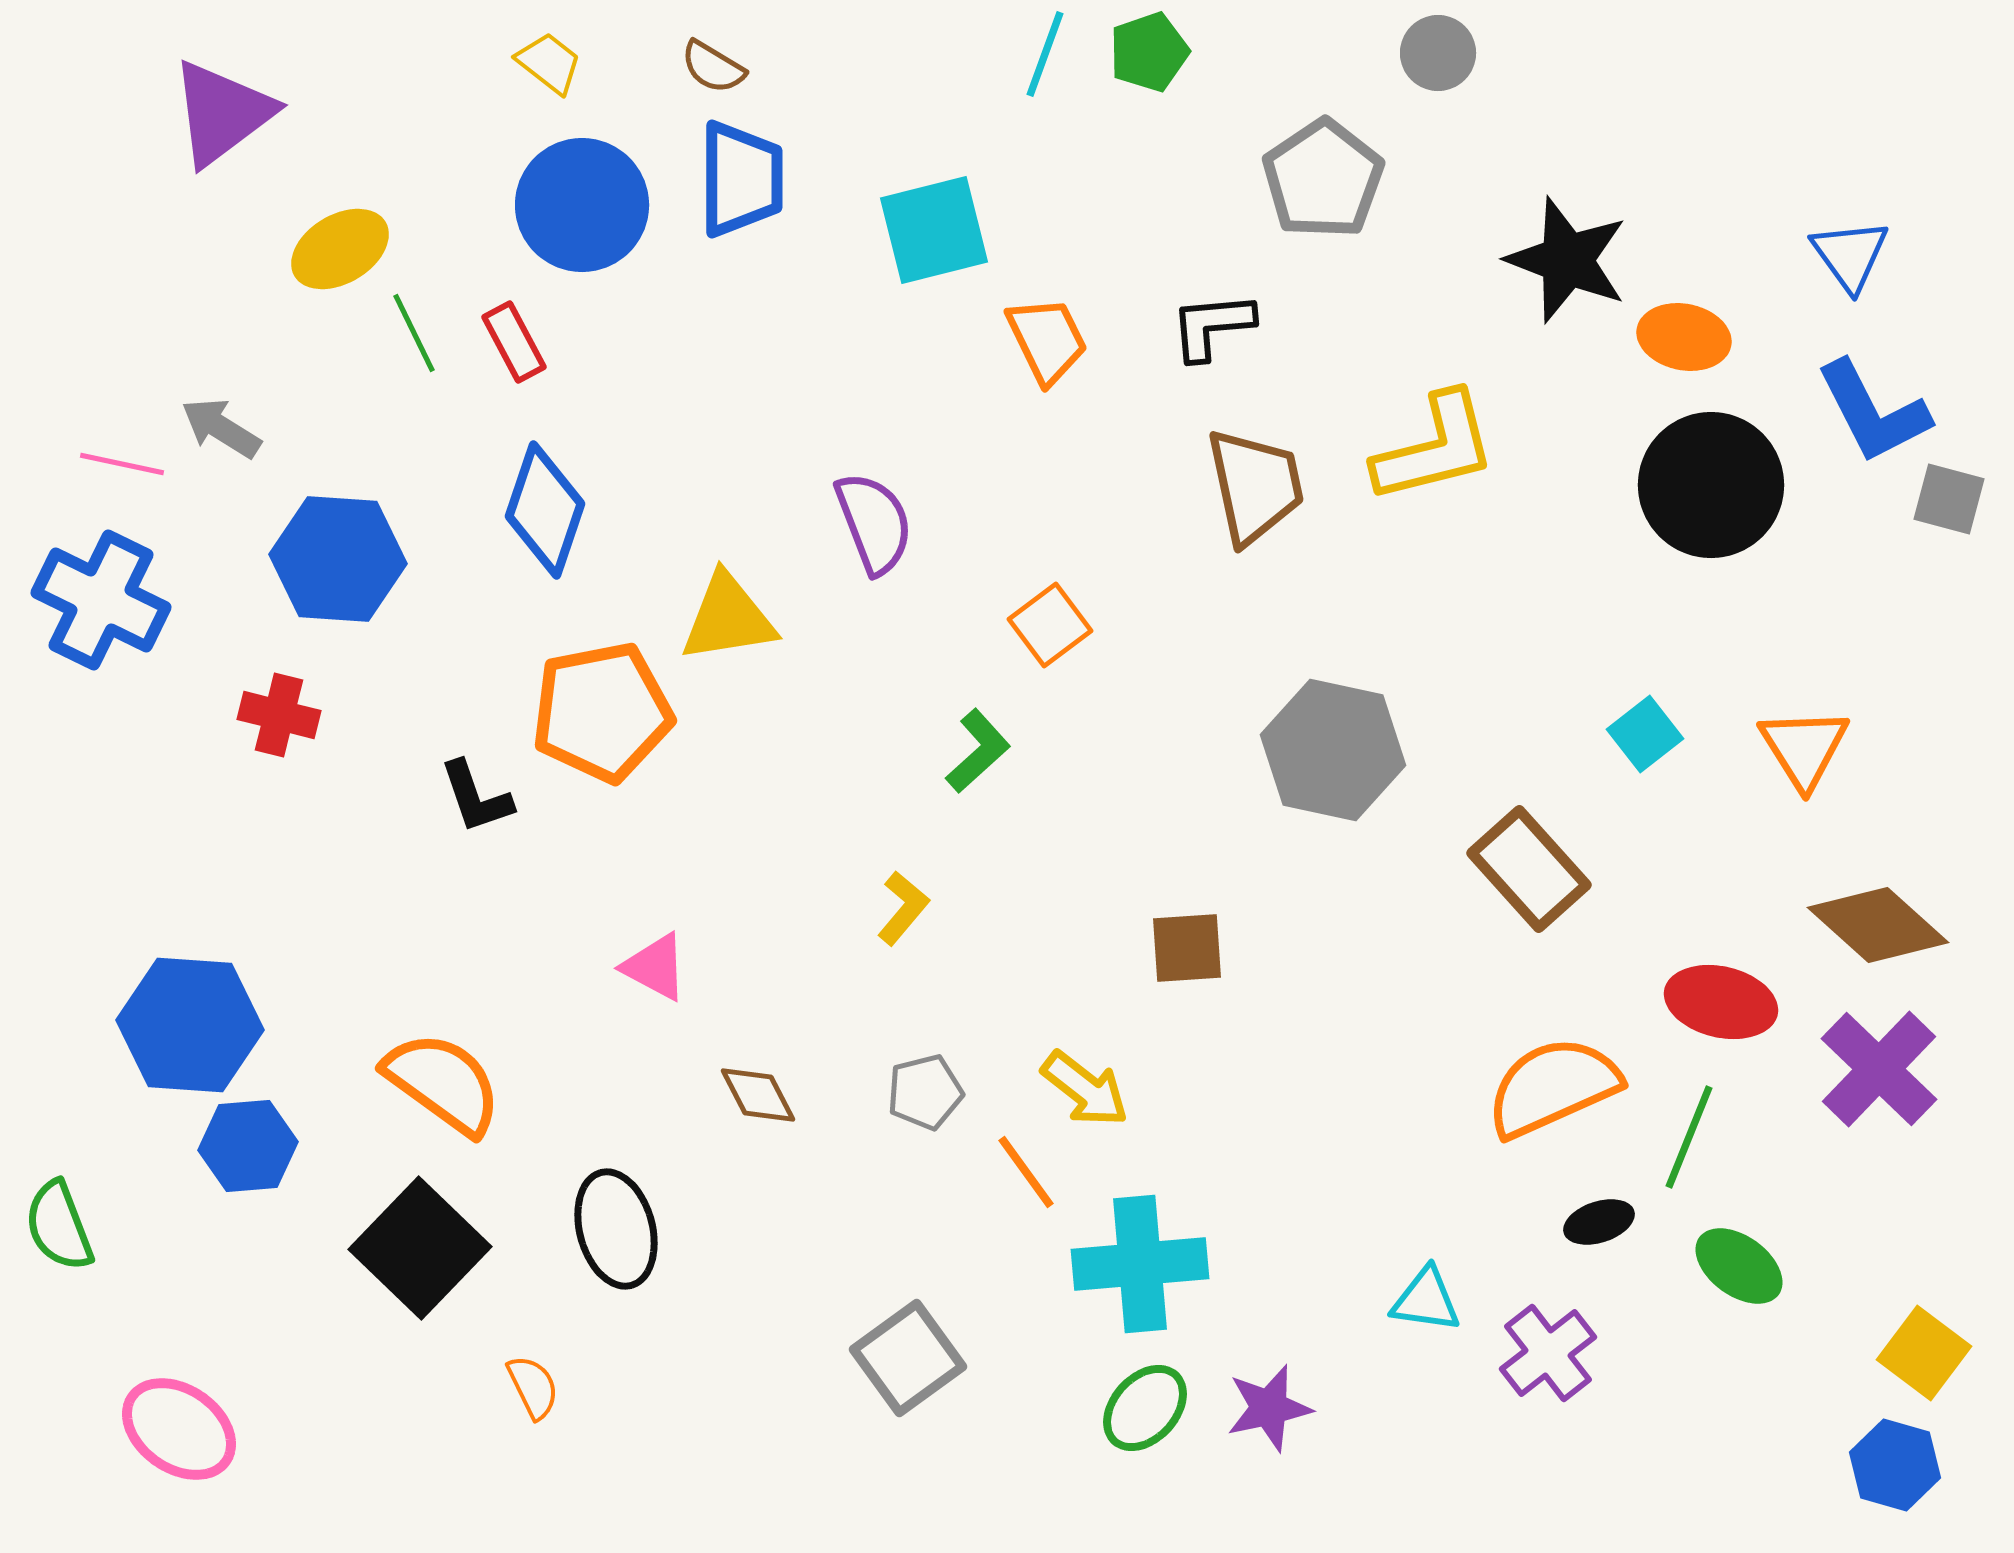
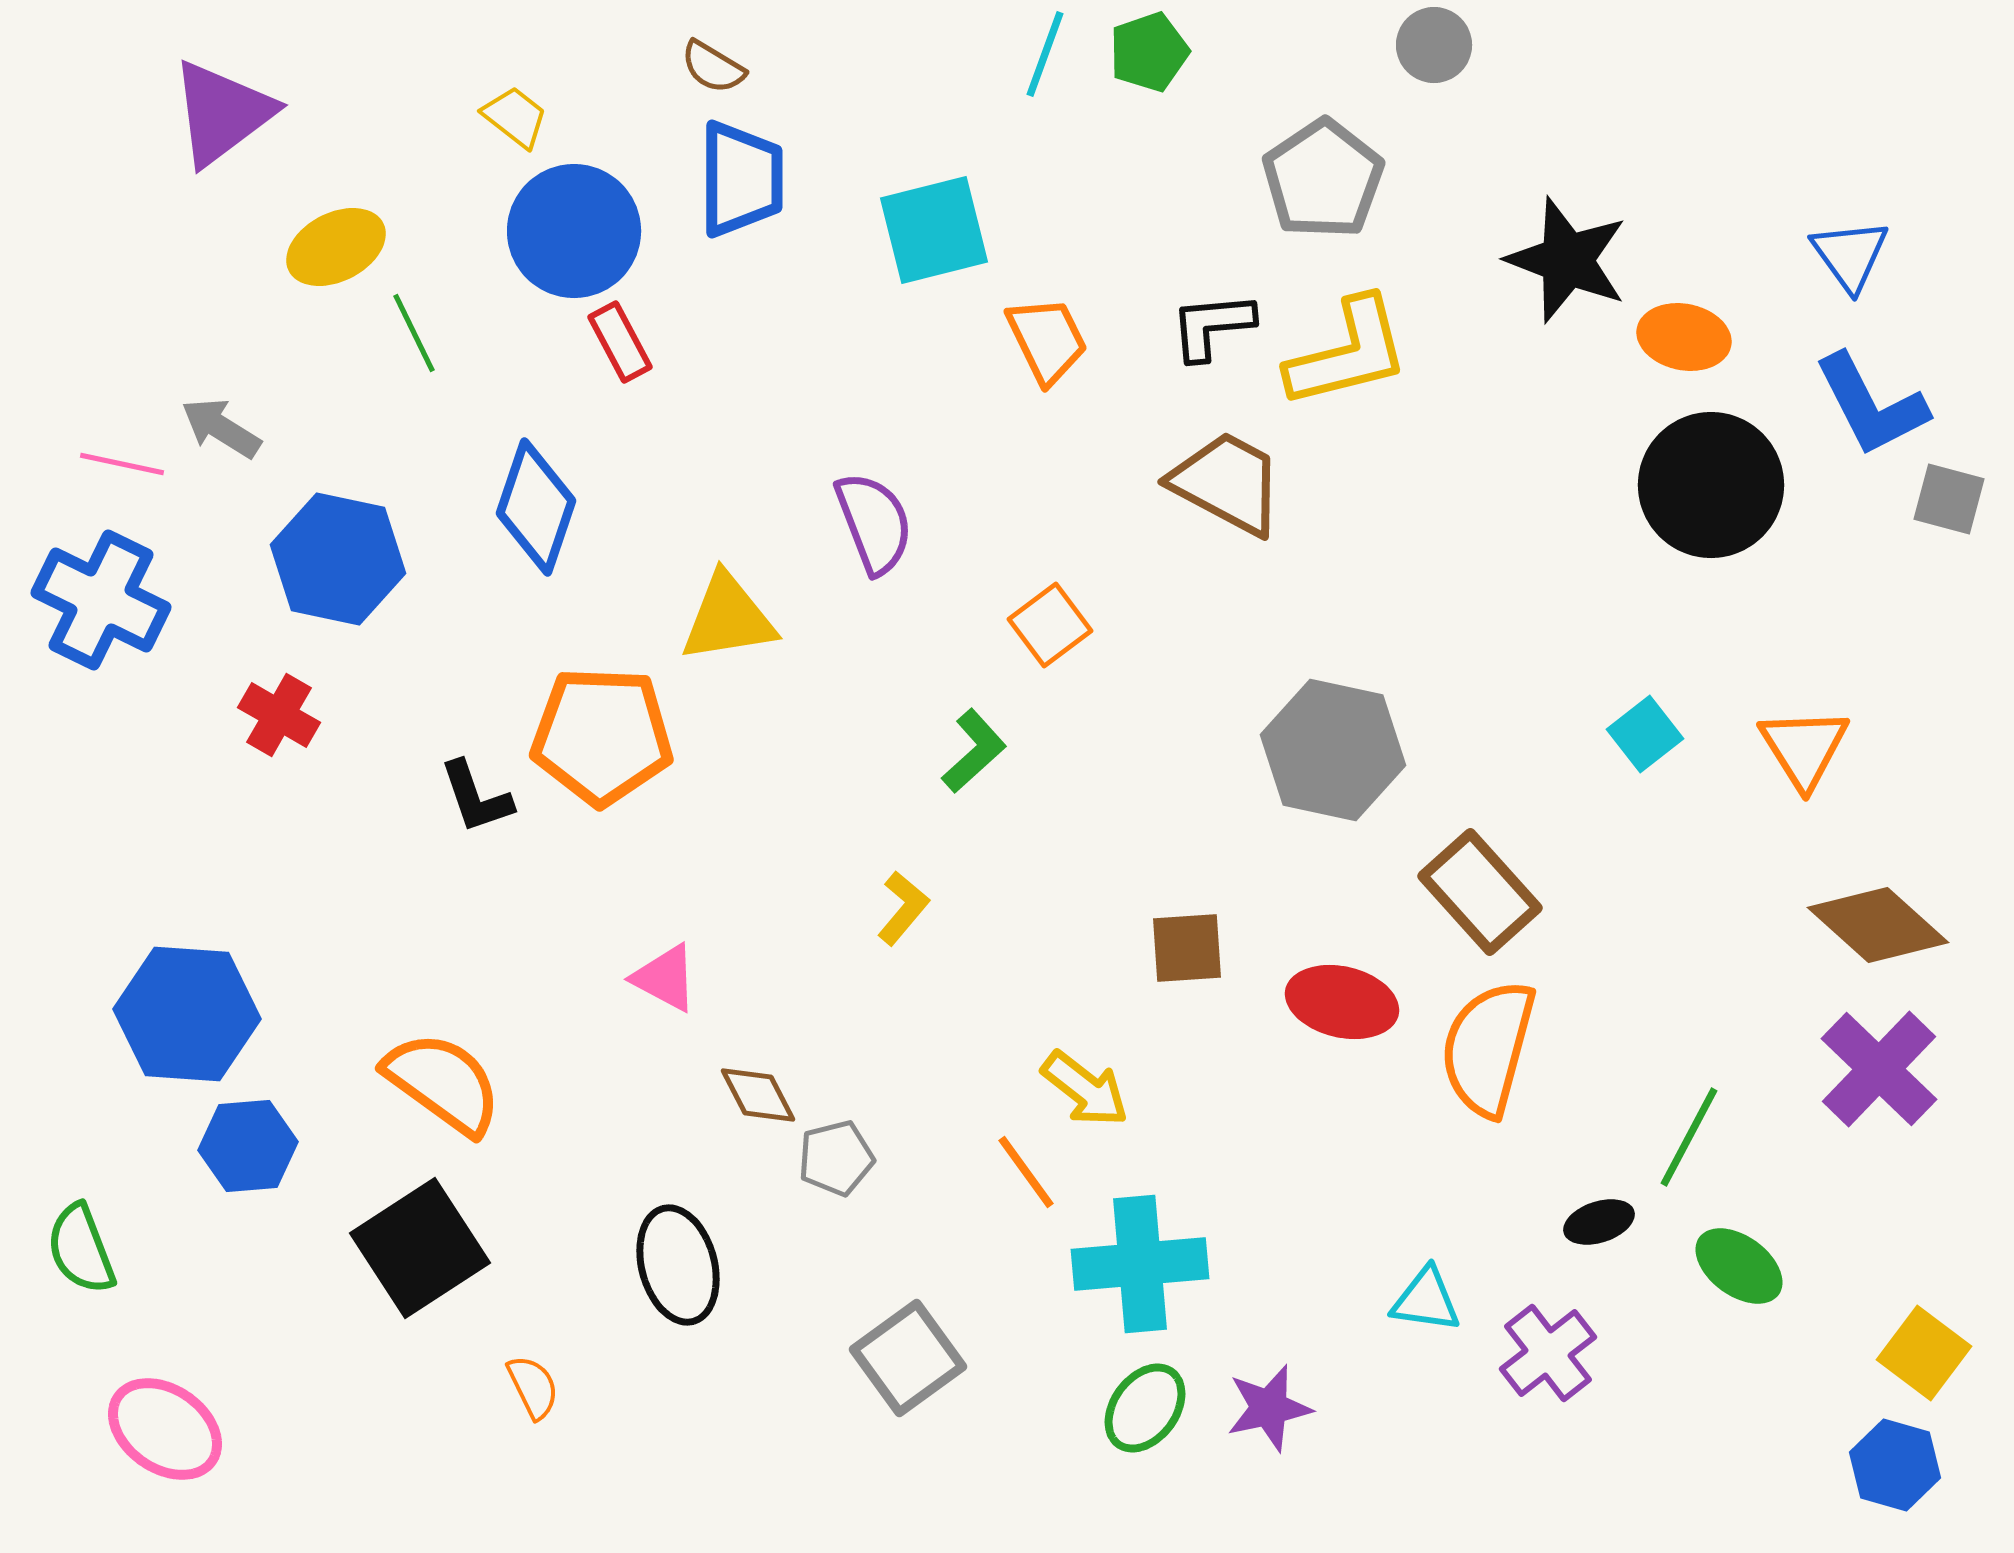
gray circle at (1438, 53): moved 4 px left, 8 px up
yellow trapezoid at (549, 63): moved 34 px left, 54 px down
blue circle at (582, 205): moved 8 px left, 26 px down
yellow ellipse at (340, 249): moved 4 px left, 2 px up; rotated 4 degrees clockwise
red rectangle at (514, 342): moved 106 px right
blue L-shape at (1873, 412): moved 2 px left, 7 px up
yellow L-shape at (1435, 448): moved 87 px left, 95 px up
brown trapezoid at (1255, 486): moved 28 px left, 3 px up; rotated 50 degrees counterclockwise
blue diamond at (545, 510): moved 9 px left, 3 px up
blue hexagon at (338, 559): rotated 8 degrees clockwise
orange pentagon at (602, 712): moved 24 px down; rotated 13 degrees clockwise
red cross at (279, 715): rotated 16 degrees clockwise
green L-shape at (978, 751): moved 4 px left
brown rectangle at (1529, 869): moved 49 px left, 23 px down
pink triangle at (655, 967): moved 10 px right, 11 px down
red ellipse at (1721, 1002): moved 379 px left
blue hexagon at (190, 1025): moved 3 px left, 11 px up
orange semicircle at (1553, 1087): moved 65 px left, 39 px up; rotated 51 degrees counterclockwise
gray pentagon at (925, 1092): moved 89 px left, 66 px down
green line at (1689, 1137): rotated 6 degrees clockwise
green semicircle at (59, 1226): moved 22 px right, 23 px down
black ellipse at (616, 1229): moved 62 px right, 36 px down
black square at (420, 1248): rotated 13 degrees clockwise
green ellipse at (1145, 1408): rotated 6 degrees counterclockwise
pink ellipse at (179, 1429): moved 14 px left
